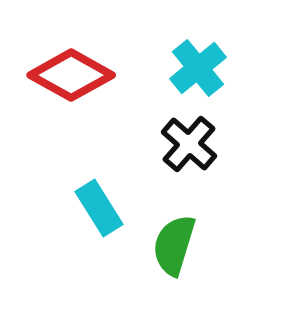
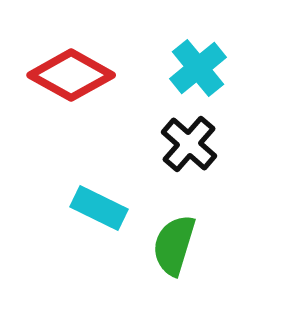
cyan rectangle: rotated 32 degrees counterclockwise
